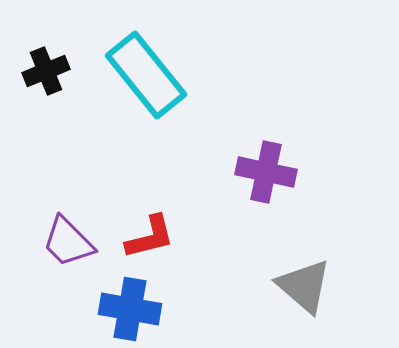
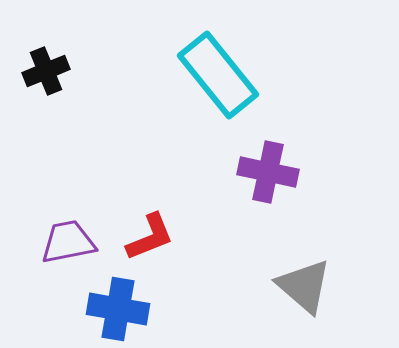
cyan rectangle: moved 72 px right
purple cross: moved 2 px right
red L-shape: rotated 8 degrees counterclockwise
purple trapezoid: rotated 124 degrees clockwise
blue cross: moved 12 px left
